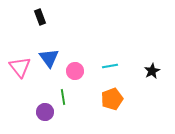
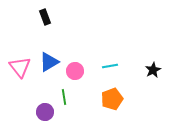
black rectangle: moved 5 px right
blue triangle: moved 4 px down; rotated 35 degrees clockwise
black star: moved 1 px right, 1 px up
green line: moved 1 px right
